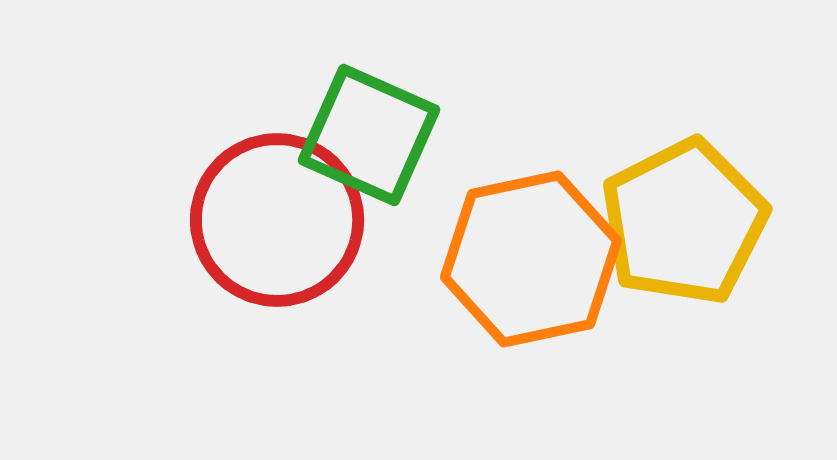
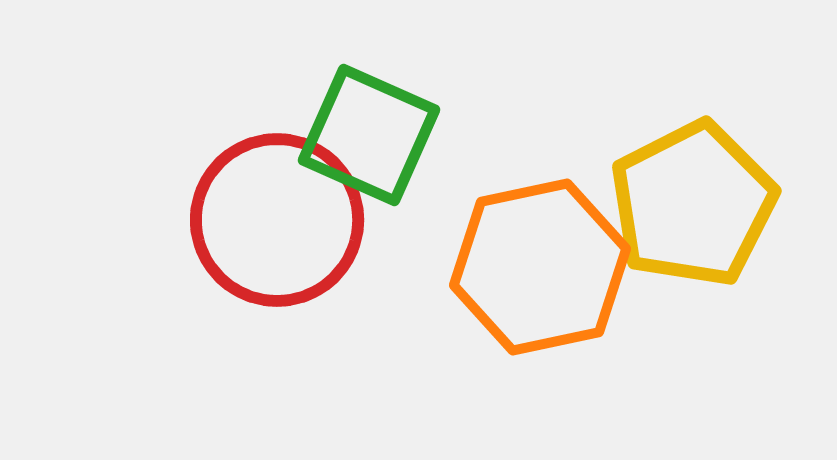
yellow pentagon: moved 9 px right, 18 px up
orange hexagon: moved 9 px right, 8 px down
